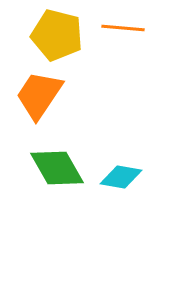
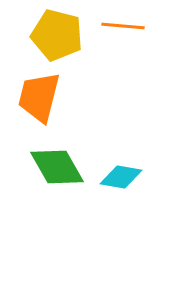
orange line: moved 2 px up
orange trapezoid: moved 2 px down; rotated 20 degrees counterclockwise
green diamond: moved 1 px up
